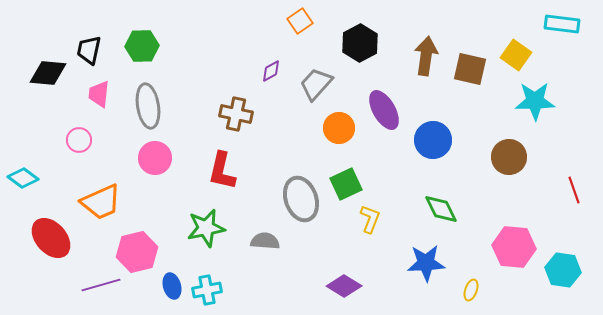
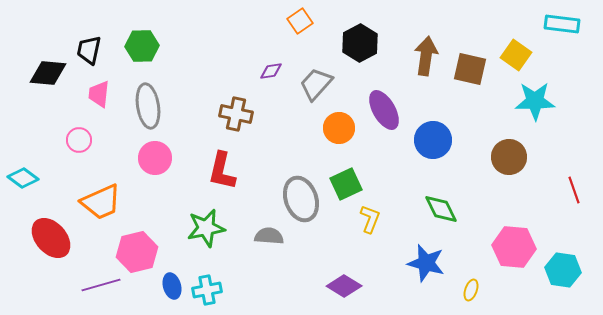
purple diamond at (271, 71): rotated 20 degrees clockwise
gray semicircle at (265, 241): moved 4 px right, 5 px up
blue star at (426, 263): rotated 18 degrees clockwise
